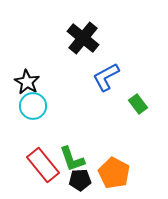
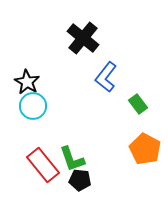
blue L-shape: rotated 24 degrees counterclockwise
orange pentagon: moved 31 px right, 24 px up
black pentagon: rotated 10 degrees clockwise
